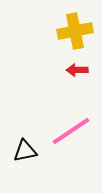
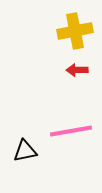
pink line: rotated 24 degrees clockwise
